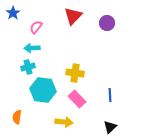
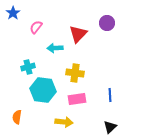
red triangle: moved 5 px right, 18 px down
cyan arrow: moved 23 px right
pink rectangle: rotated 54 degrees counterclockwise
